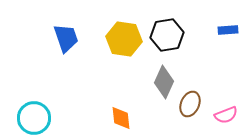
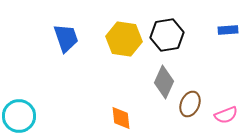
cyan circle: moved 15 px left, 2 px up
